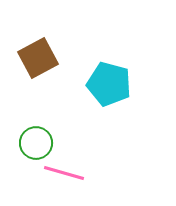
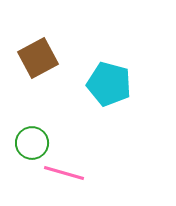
green circle: moved 4 px left
